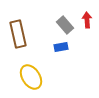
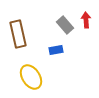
red arrow: moved 1 px left
blue rectangle: moved 5 px left, 3 px down
